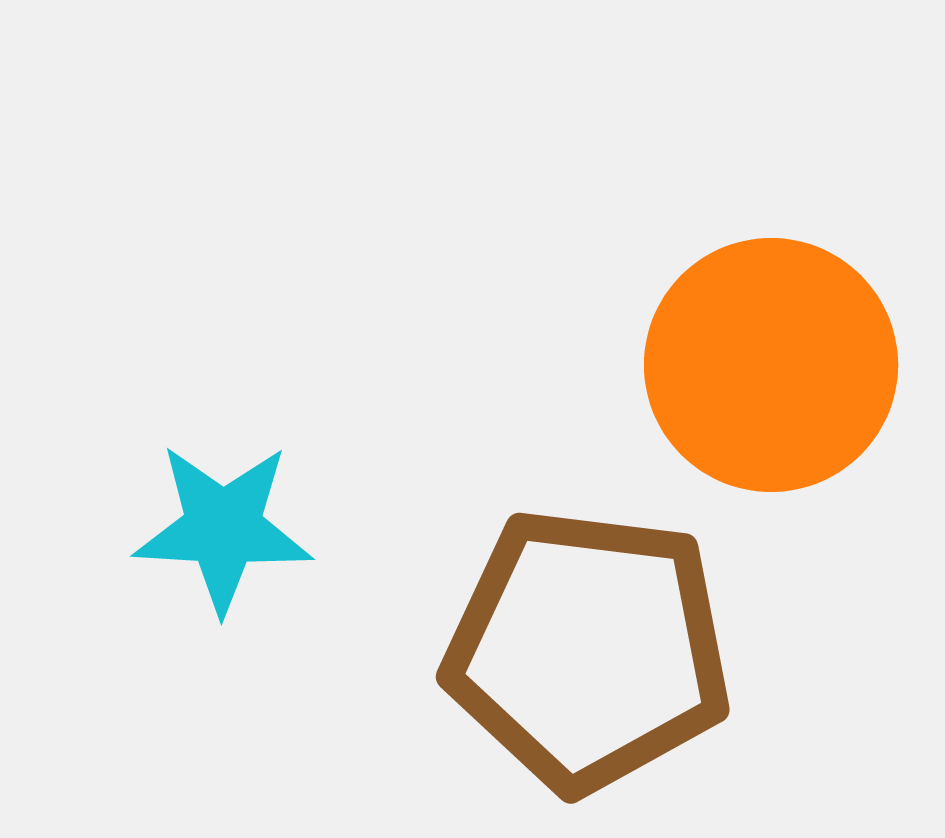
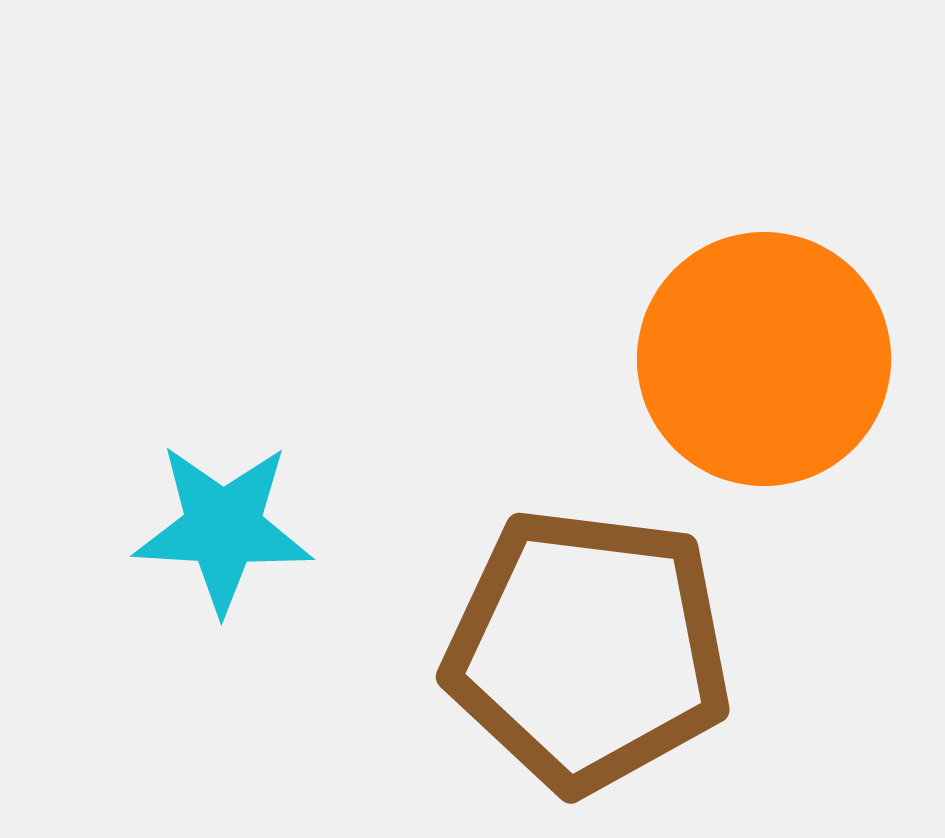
orange circle: moved 7 px left, 6 px up
